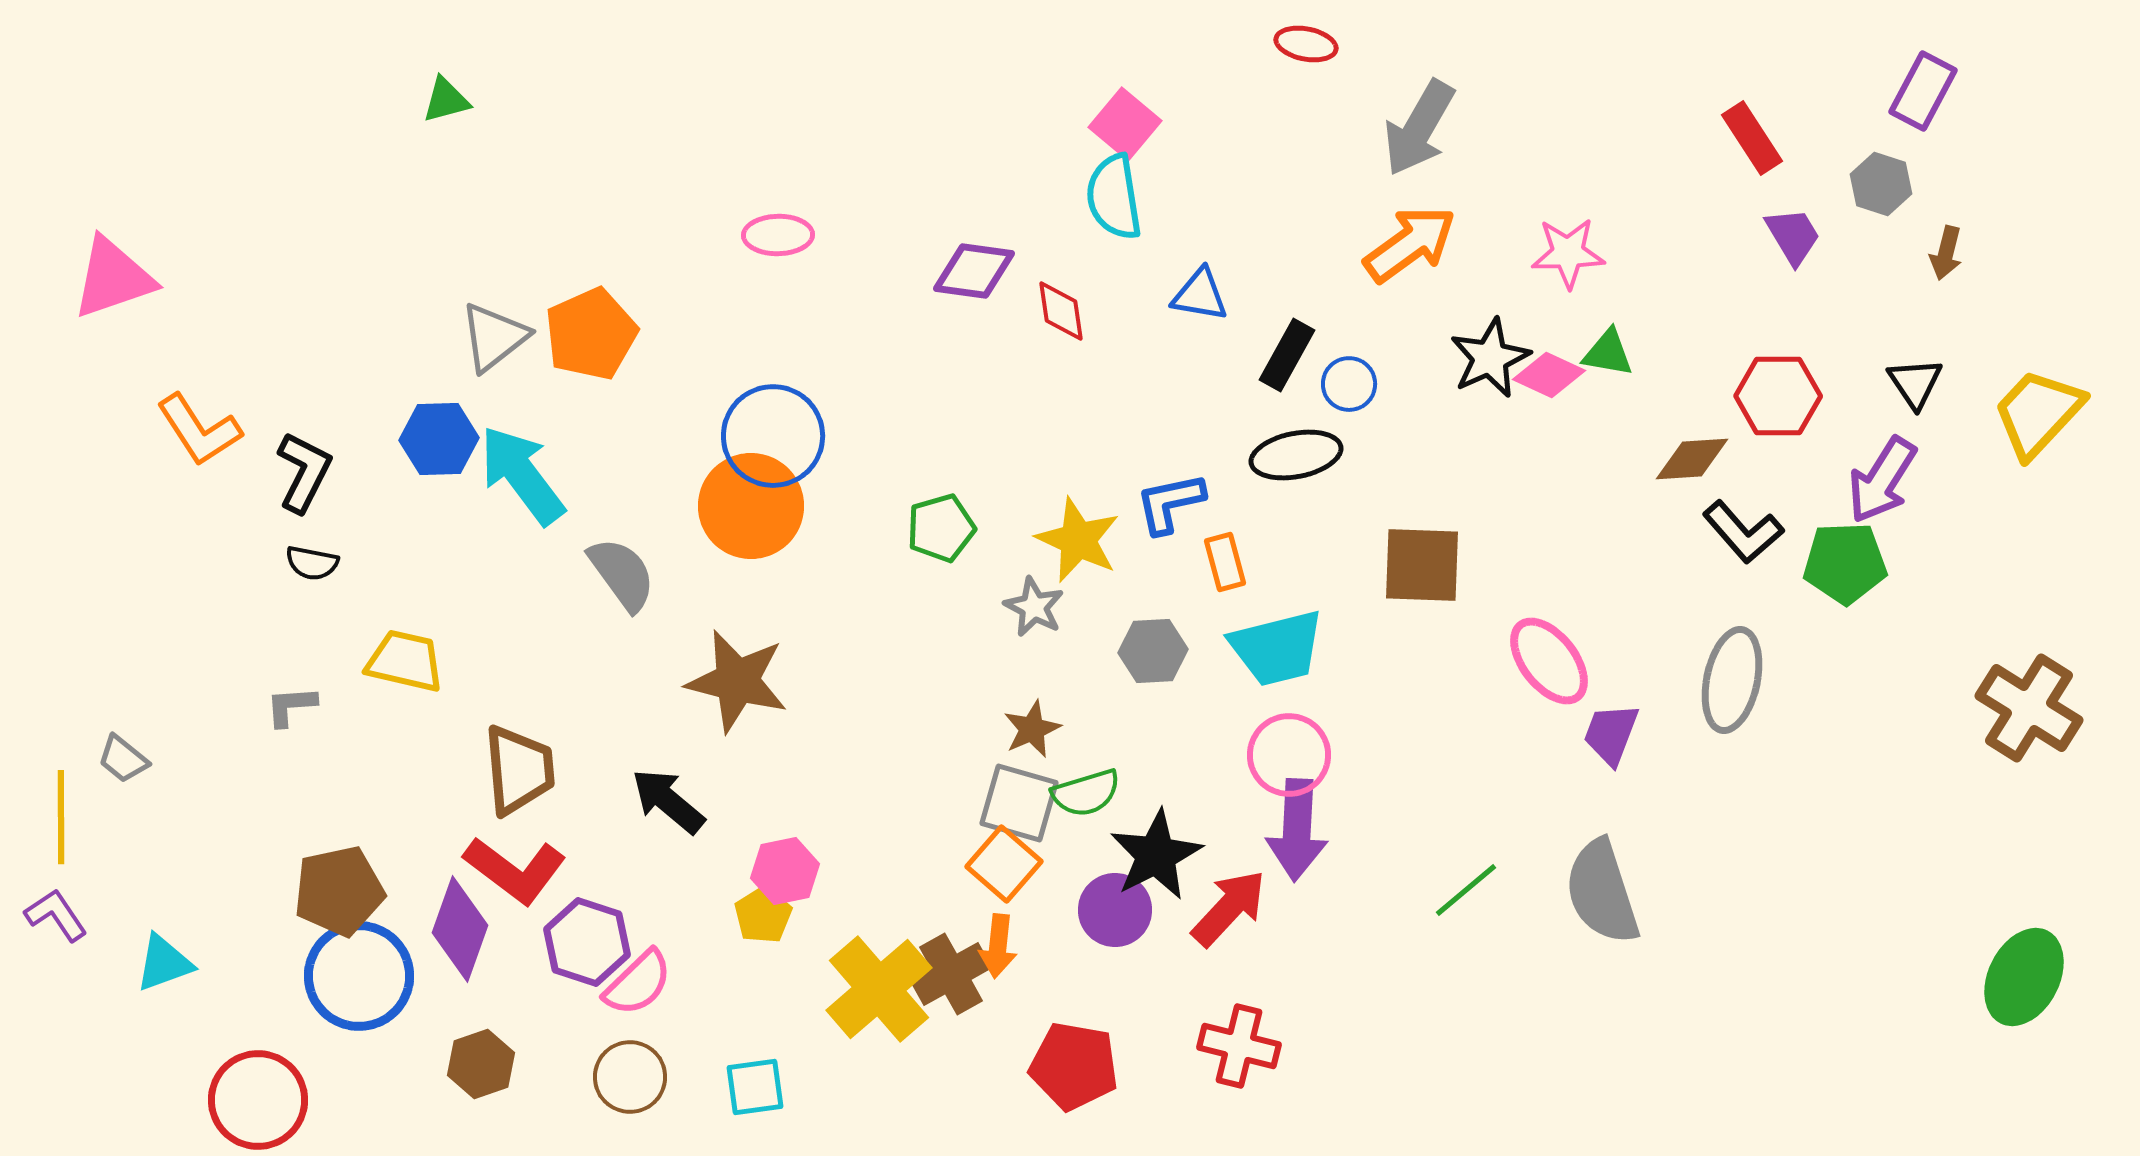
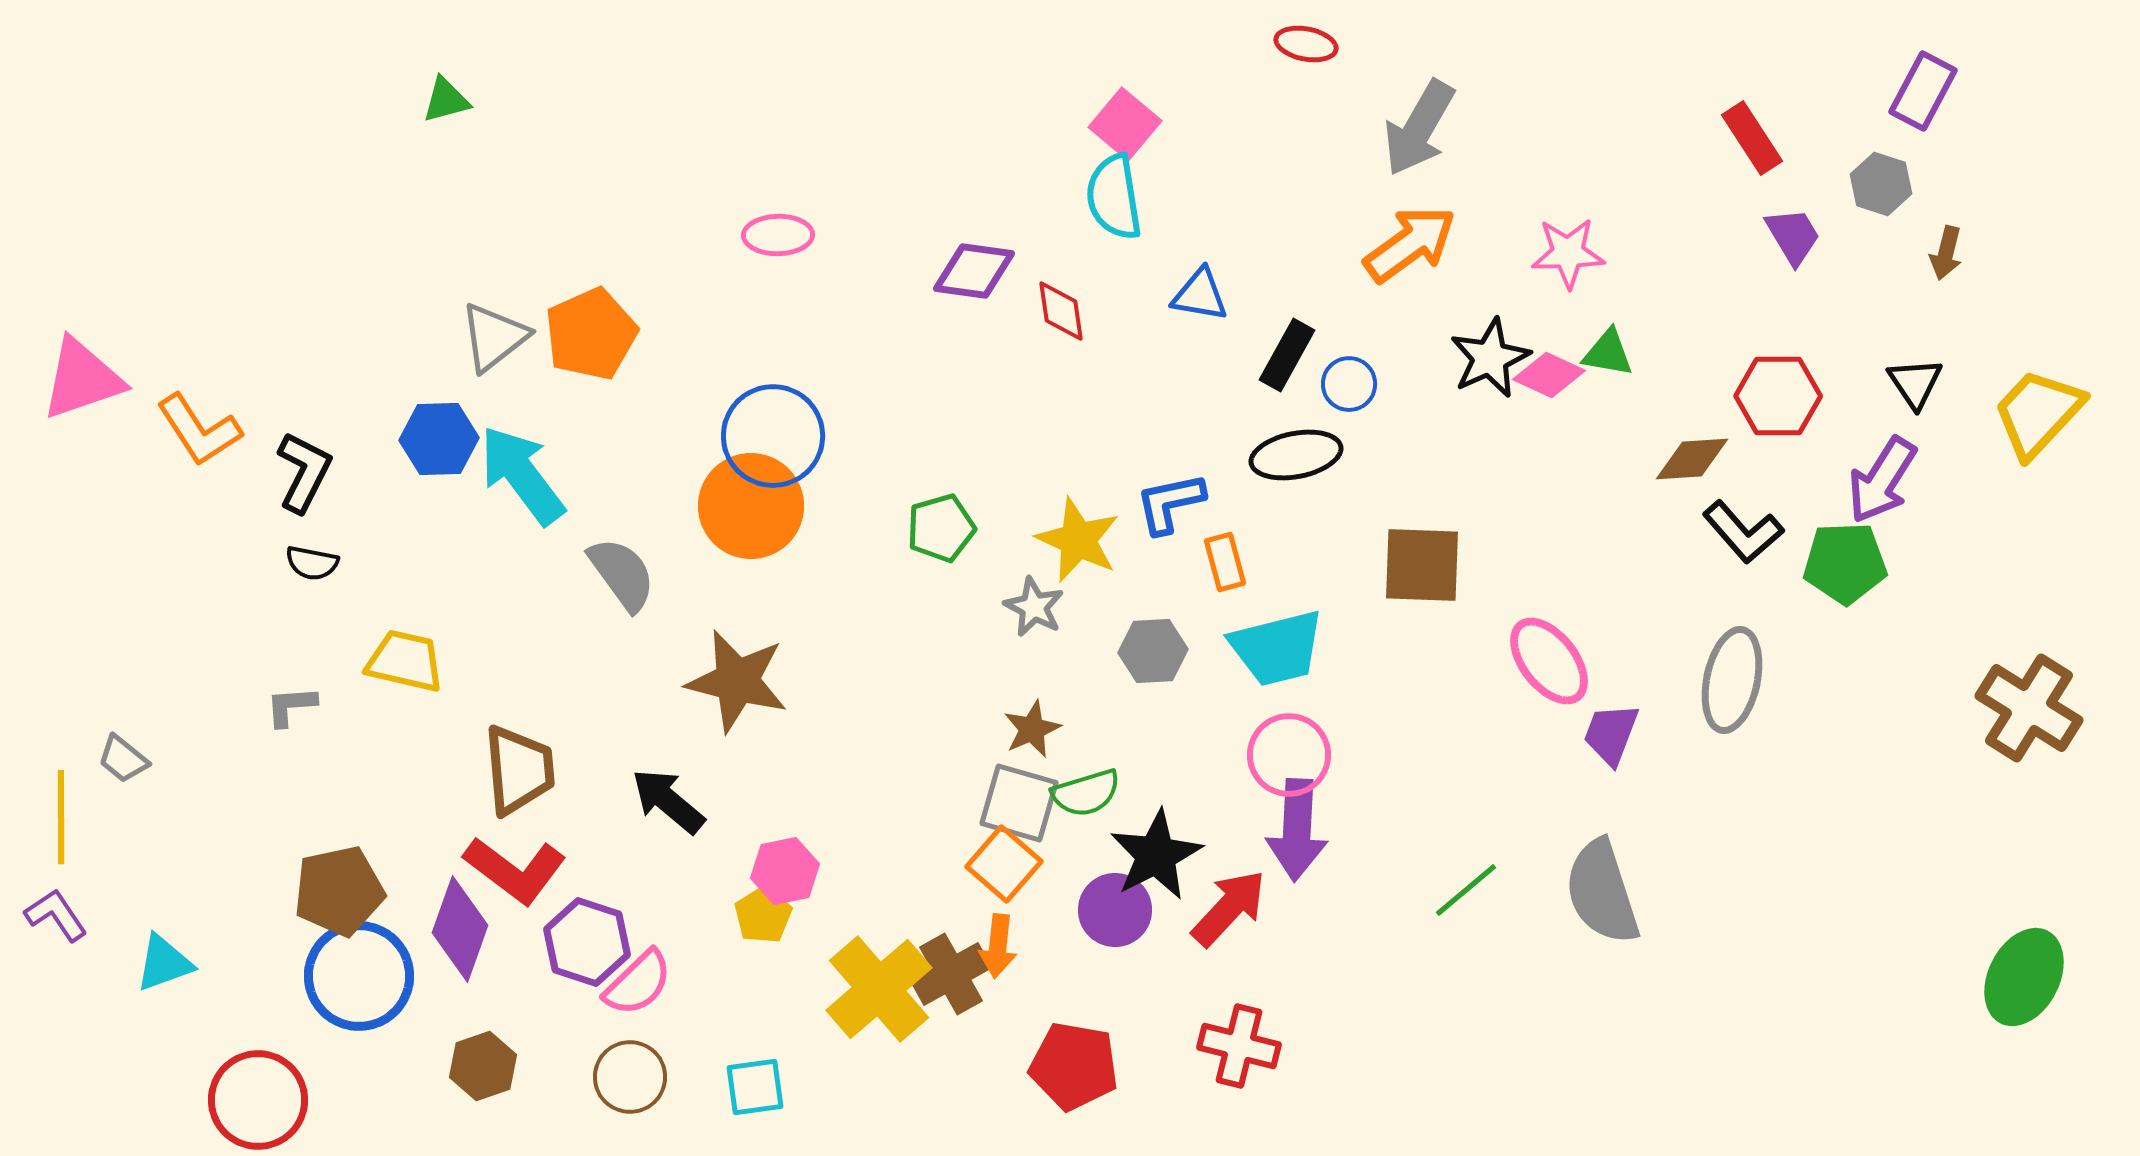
pink triangle at (113, 278): moved 31 px left, 101 px down
brown hexagon at (481, 1064): moved 2 px right, 2 px down
